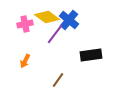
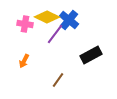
yellow diamond: rotated 10 degrees counterclockwise
pink cross: rotated 21 degrees clockwise
black rectangle: rotated 20 degrees counterclockwise
orange arrow: moved 1 px left
